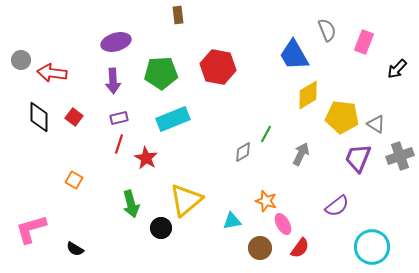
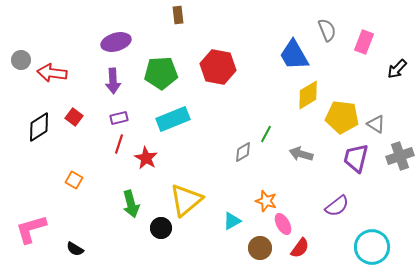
black diamond: moved 10 px down; rotated 56 degrees clockwise
gray arrow: rotated 100 degrees counterclockwise
purple trapezoid: moved 2 px left; rotated 8 degrees counterclockwise
cyan triangle: rotated 18 degrees counterclockwise
